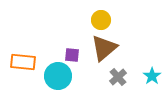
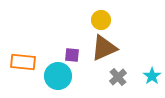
brown triangle: rotated 16 degrees clockwise
